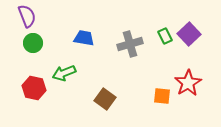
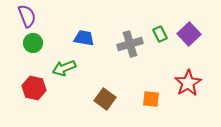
green rectangle: moved 5 px left, 2 px up
green arrow: moved 5 px up
orange square: moved 11 px left, 3 px down
